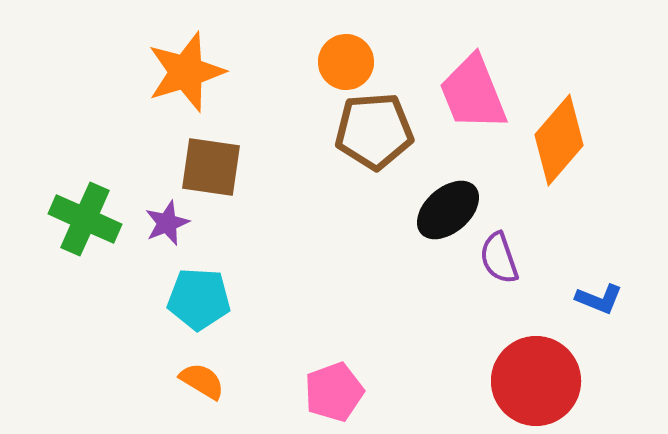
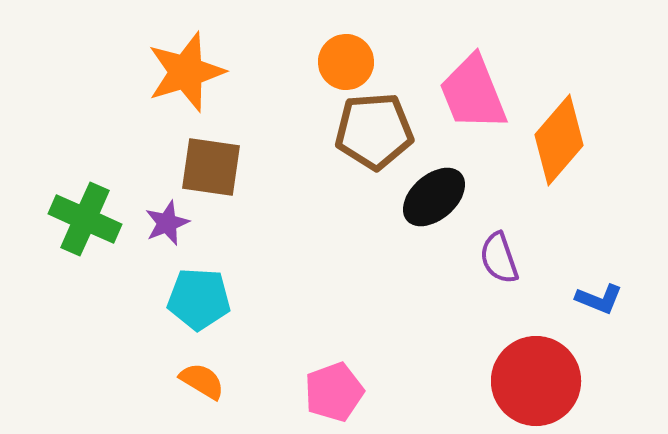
black ellipse: moved 14 px left, 13 px up
